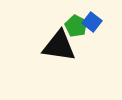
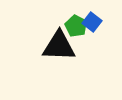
black triangle: rotated 6 degrees counterclockwise
